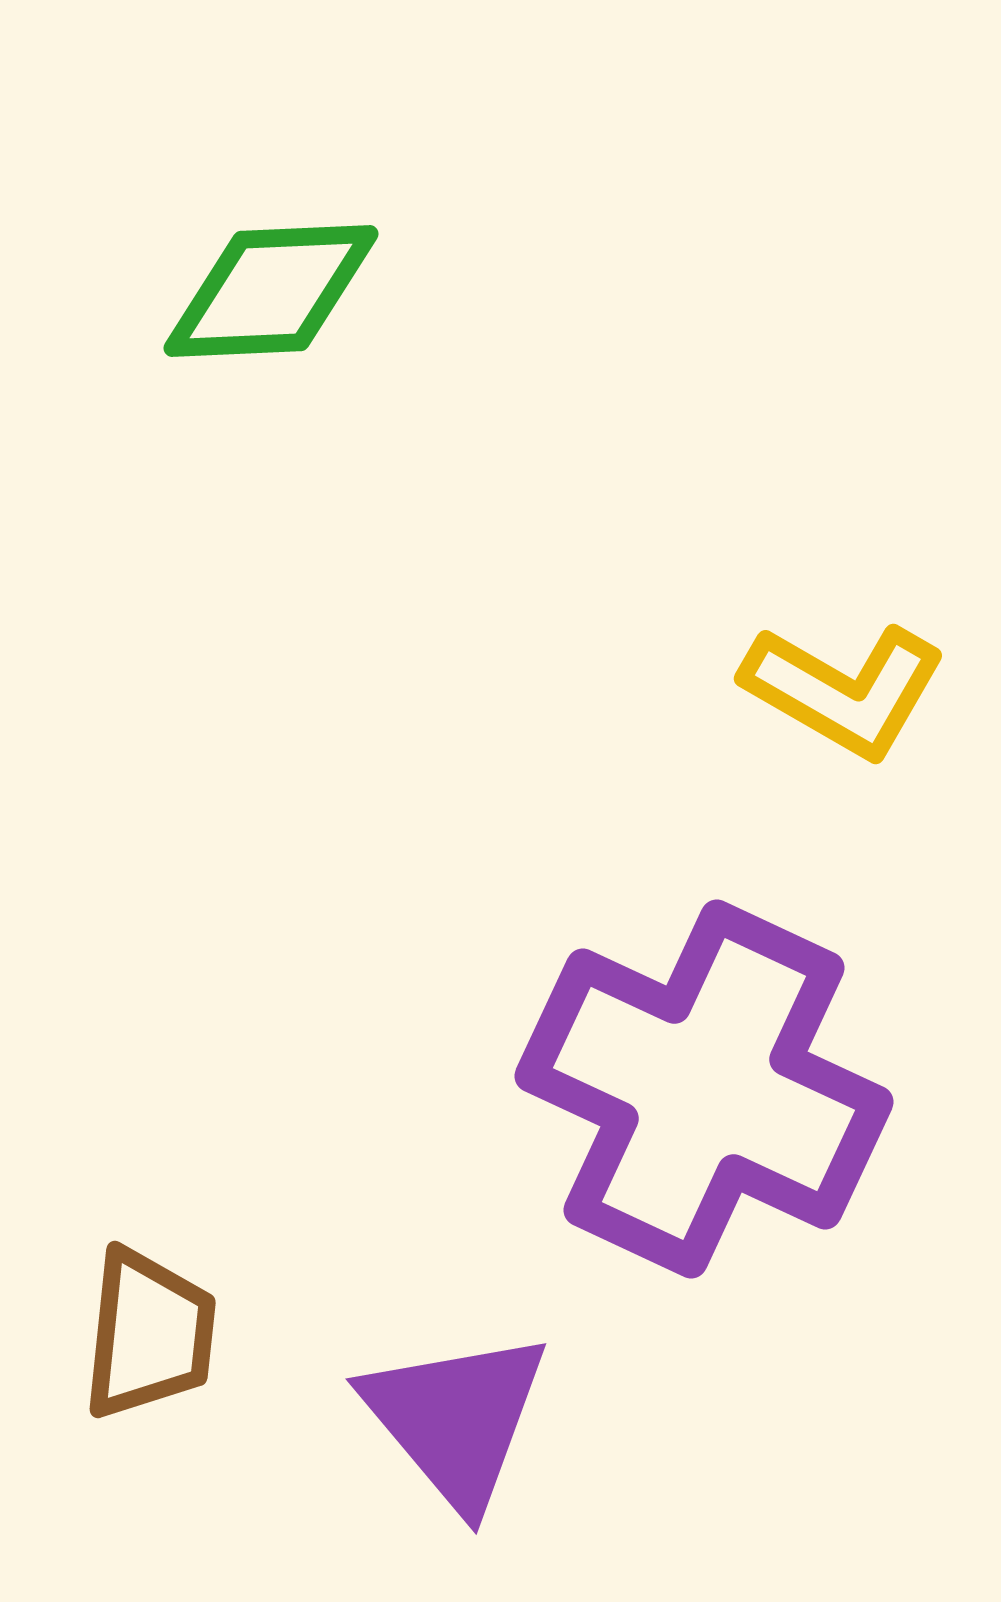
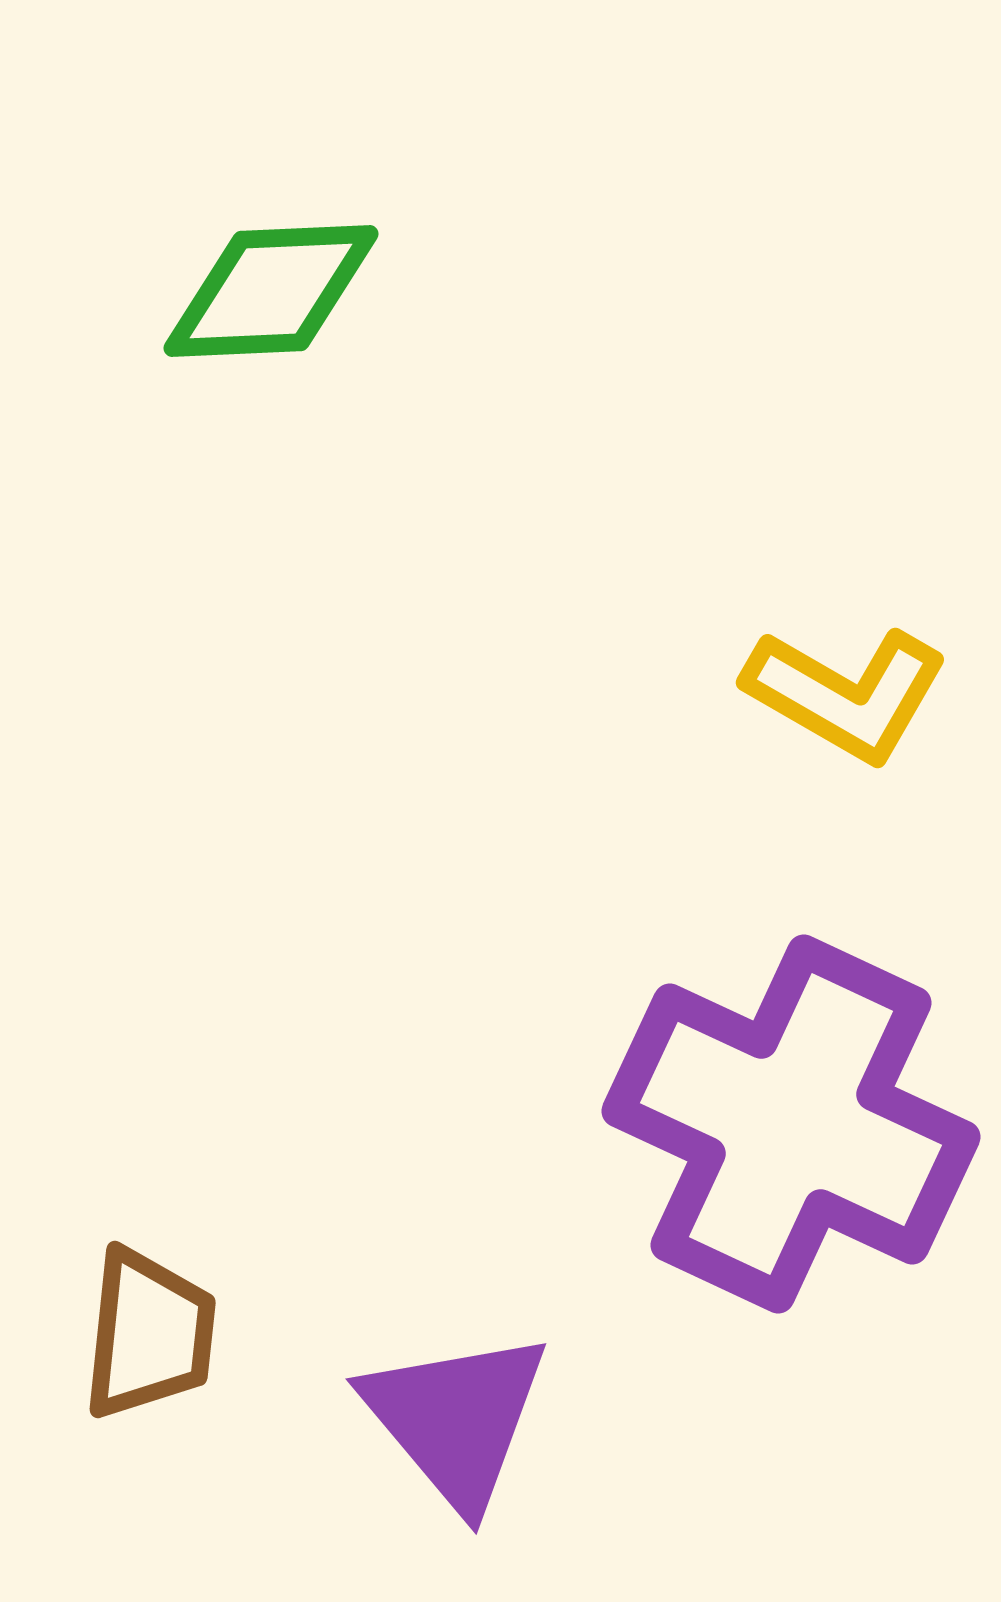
yellow L-shape: moved 2 px right, 4 px down
purple cross: moved 87 px right, 35 px down
